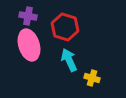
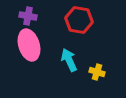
red hexagon: moved 14 px right, 7 px up; rotated 8 degrees counterclockwise
yellow cross: moved 5 px right, 6 px up
